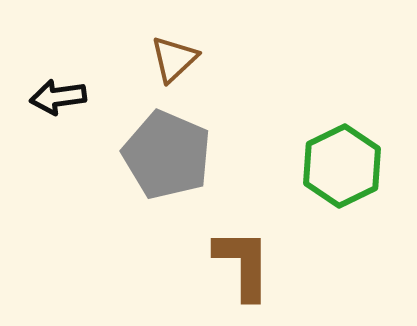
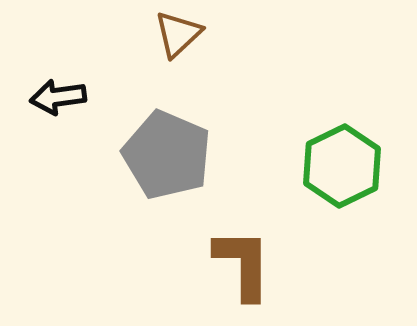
brown triangle: moved 4 px right, 25 px up
